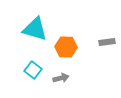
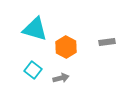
orange hexagon: rotated 25 degrees clockwise
